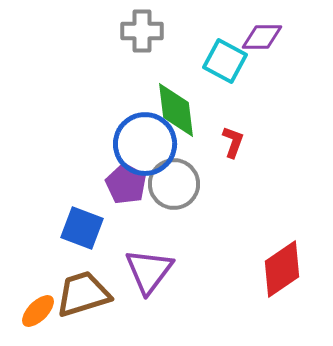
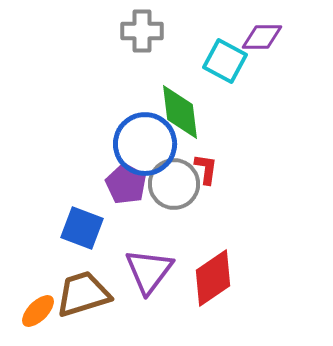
green diamond: moved 4 px right, 2 px down
red L-shape: moved 27 px left, 27 px down; rotated 12 degrees counterclockwise
red diamond: moved 69 px left, 9 px down
